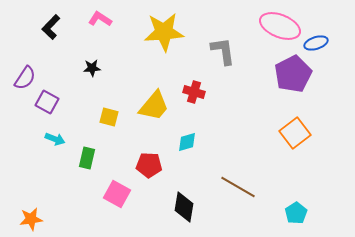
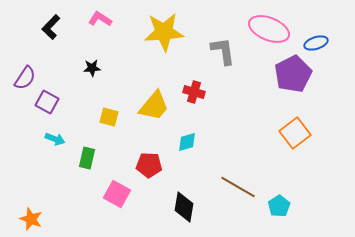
pink ellipse: moved 11 px left, 3 px down
cyan pentagon: moved 17 px left, 7 px up
orange star: rotated 30 degrees clockwise
